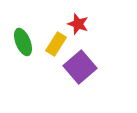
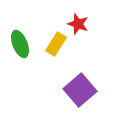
green ellipse: moved 3 px left, 2 px down
purple square: moved 23 px down
